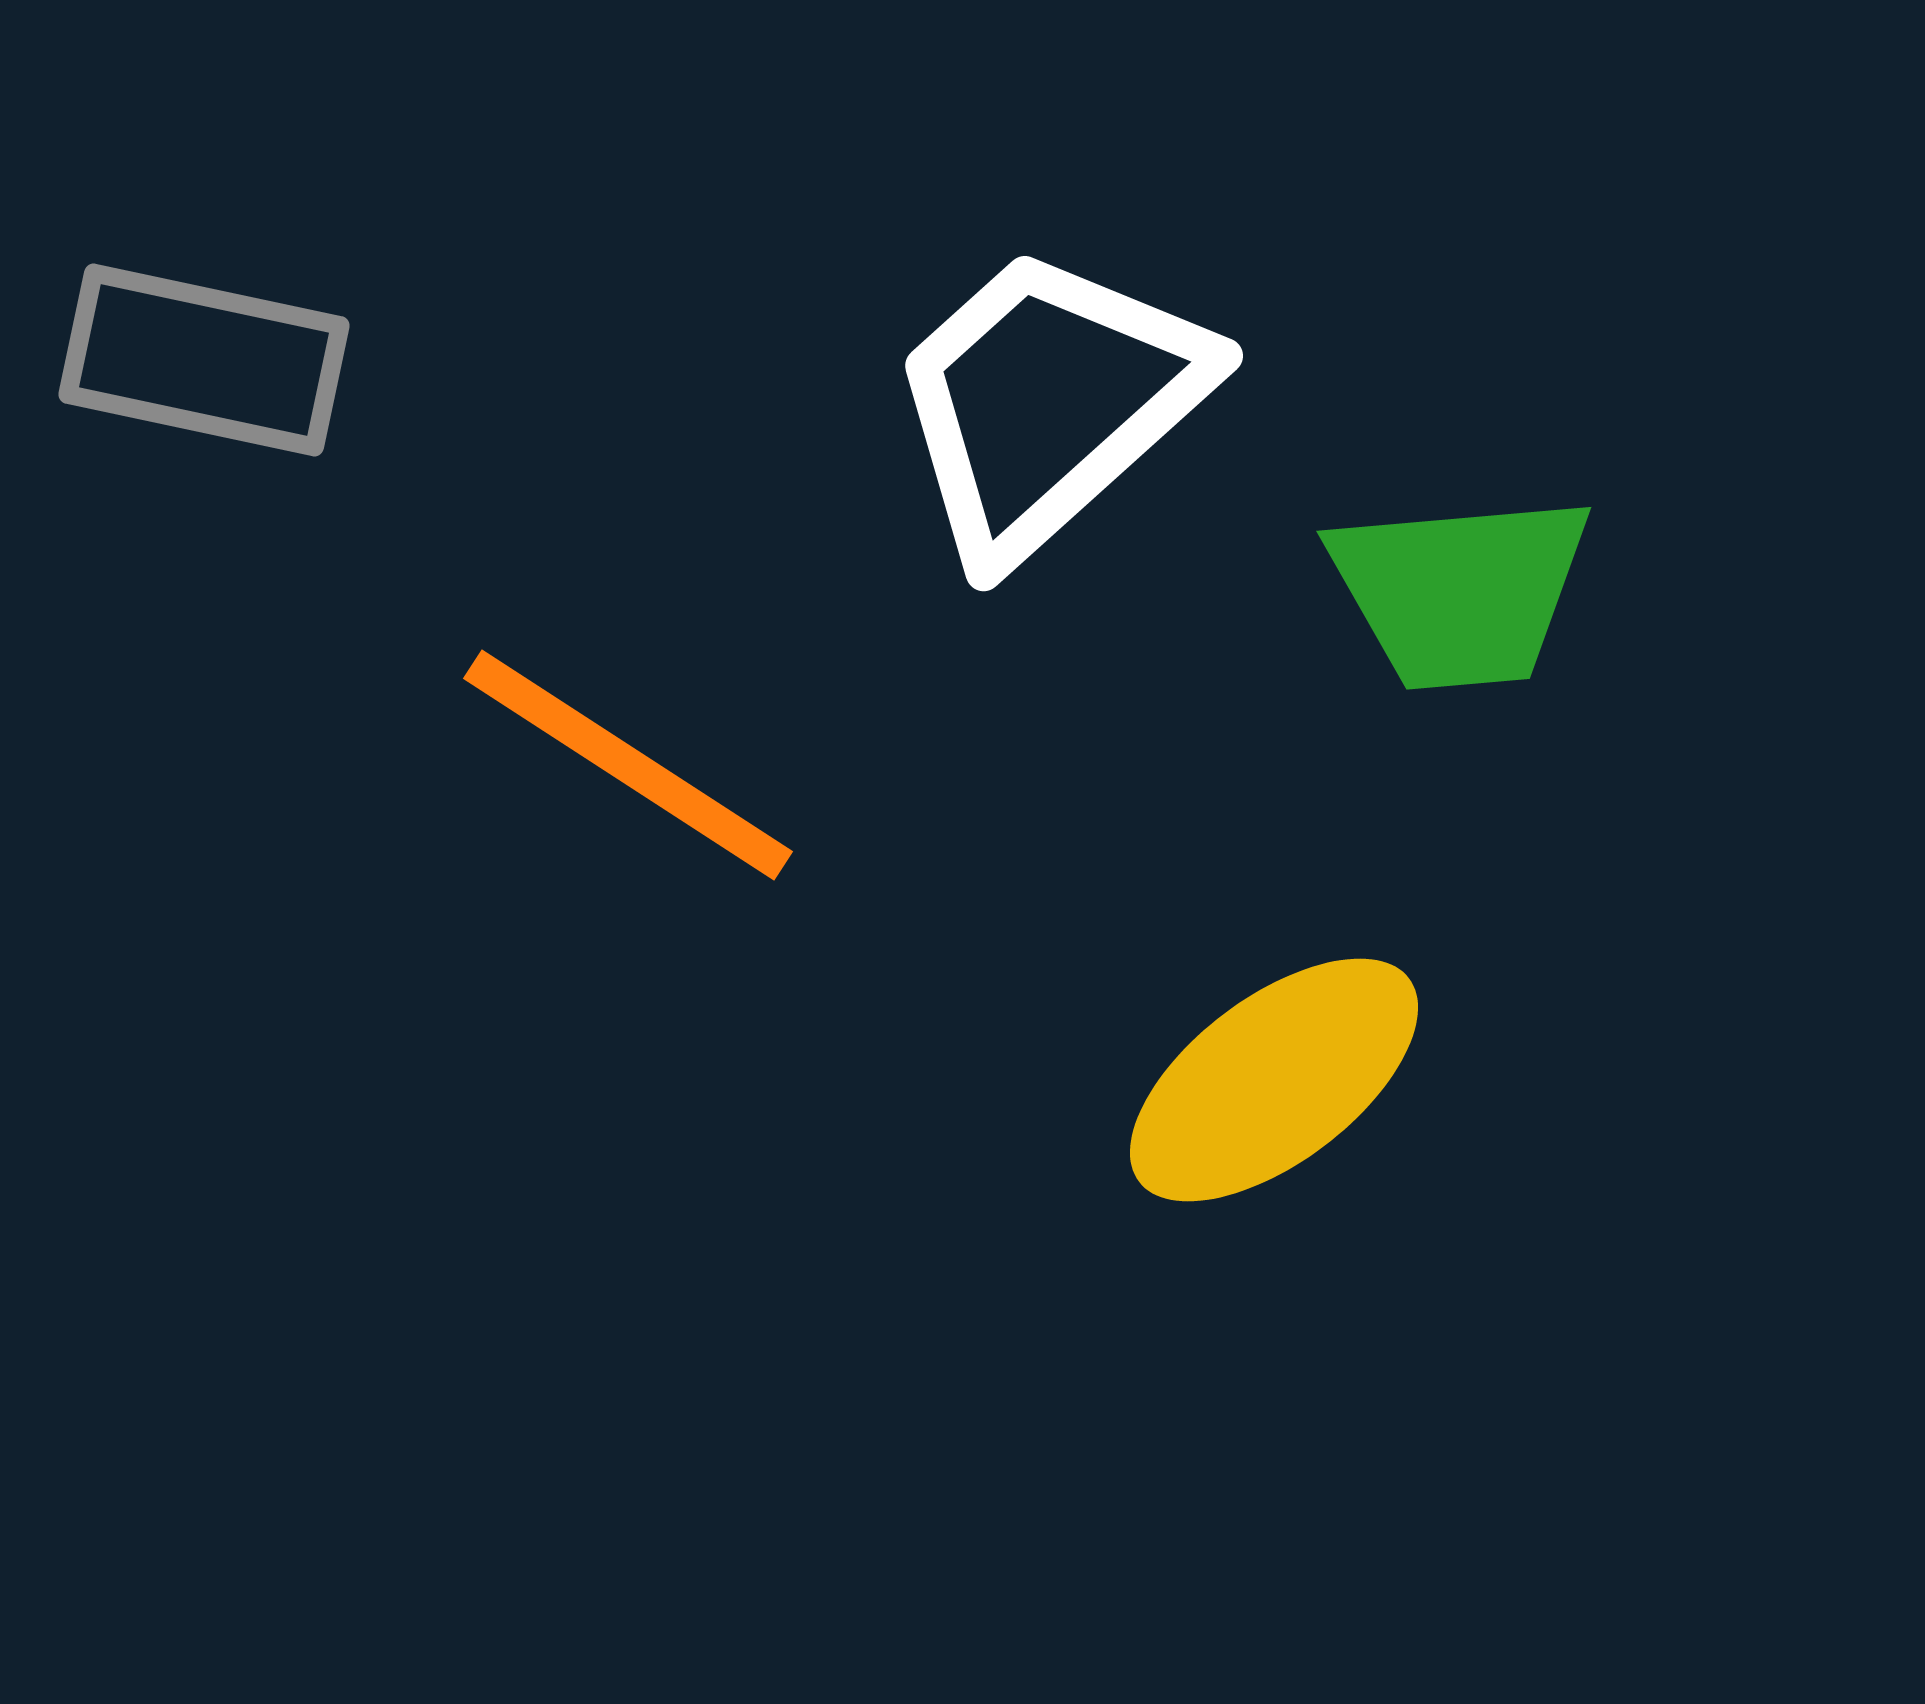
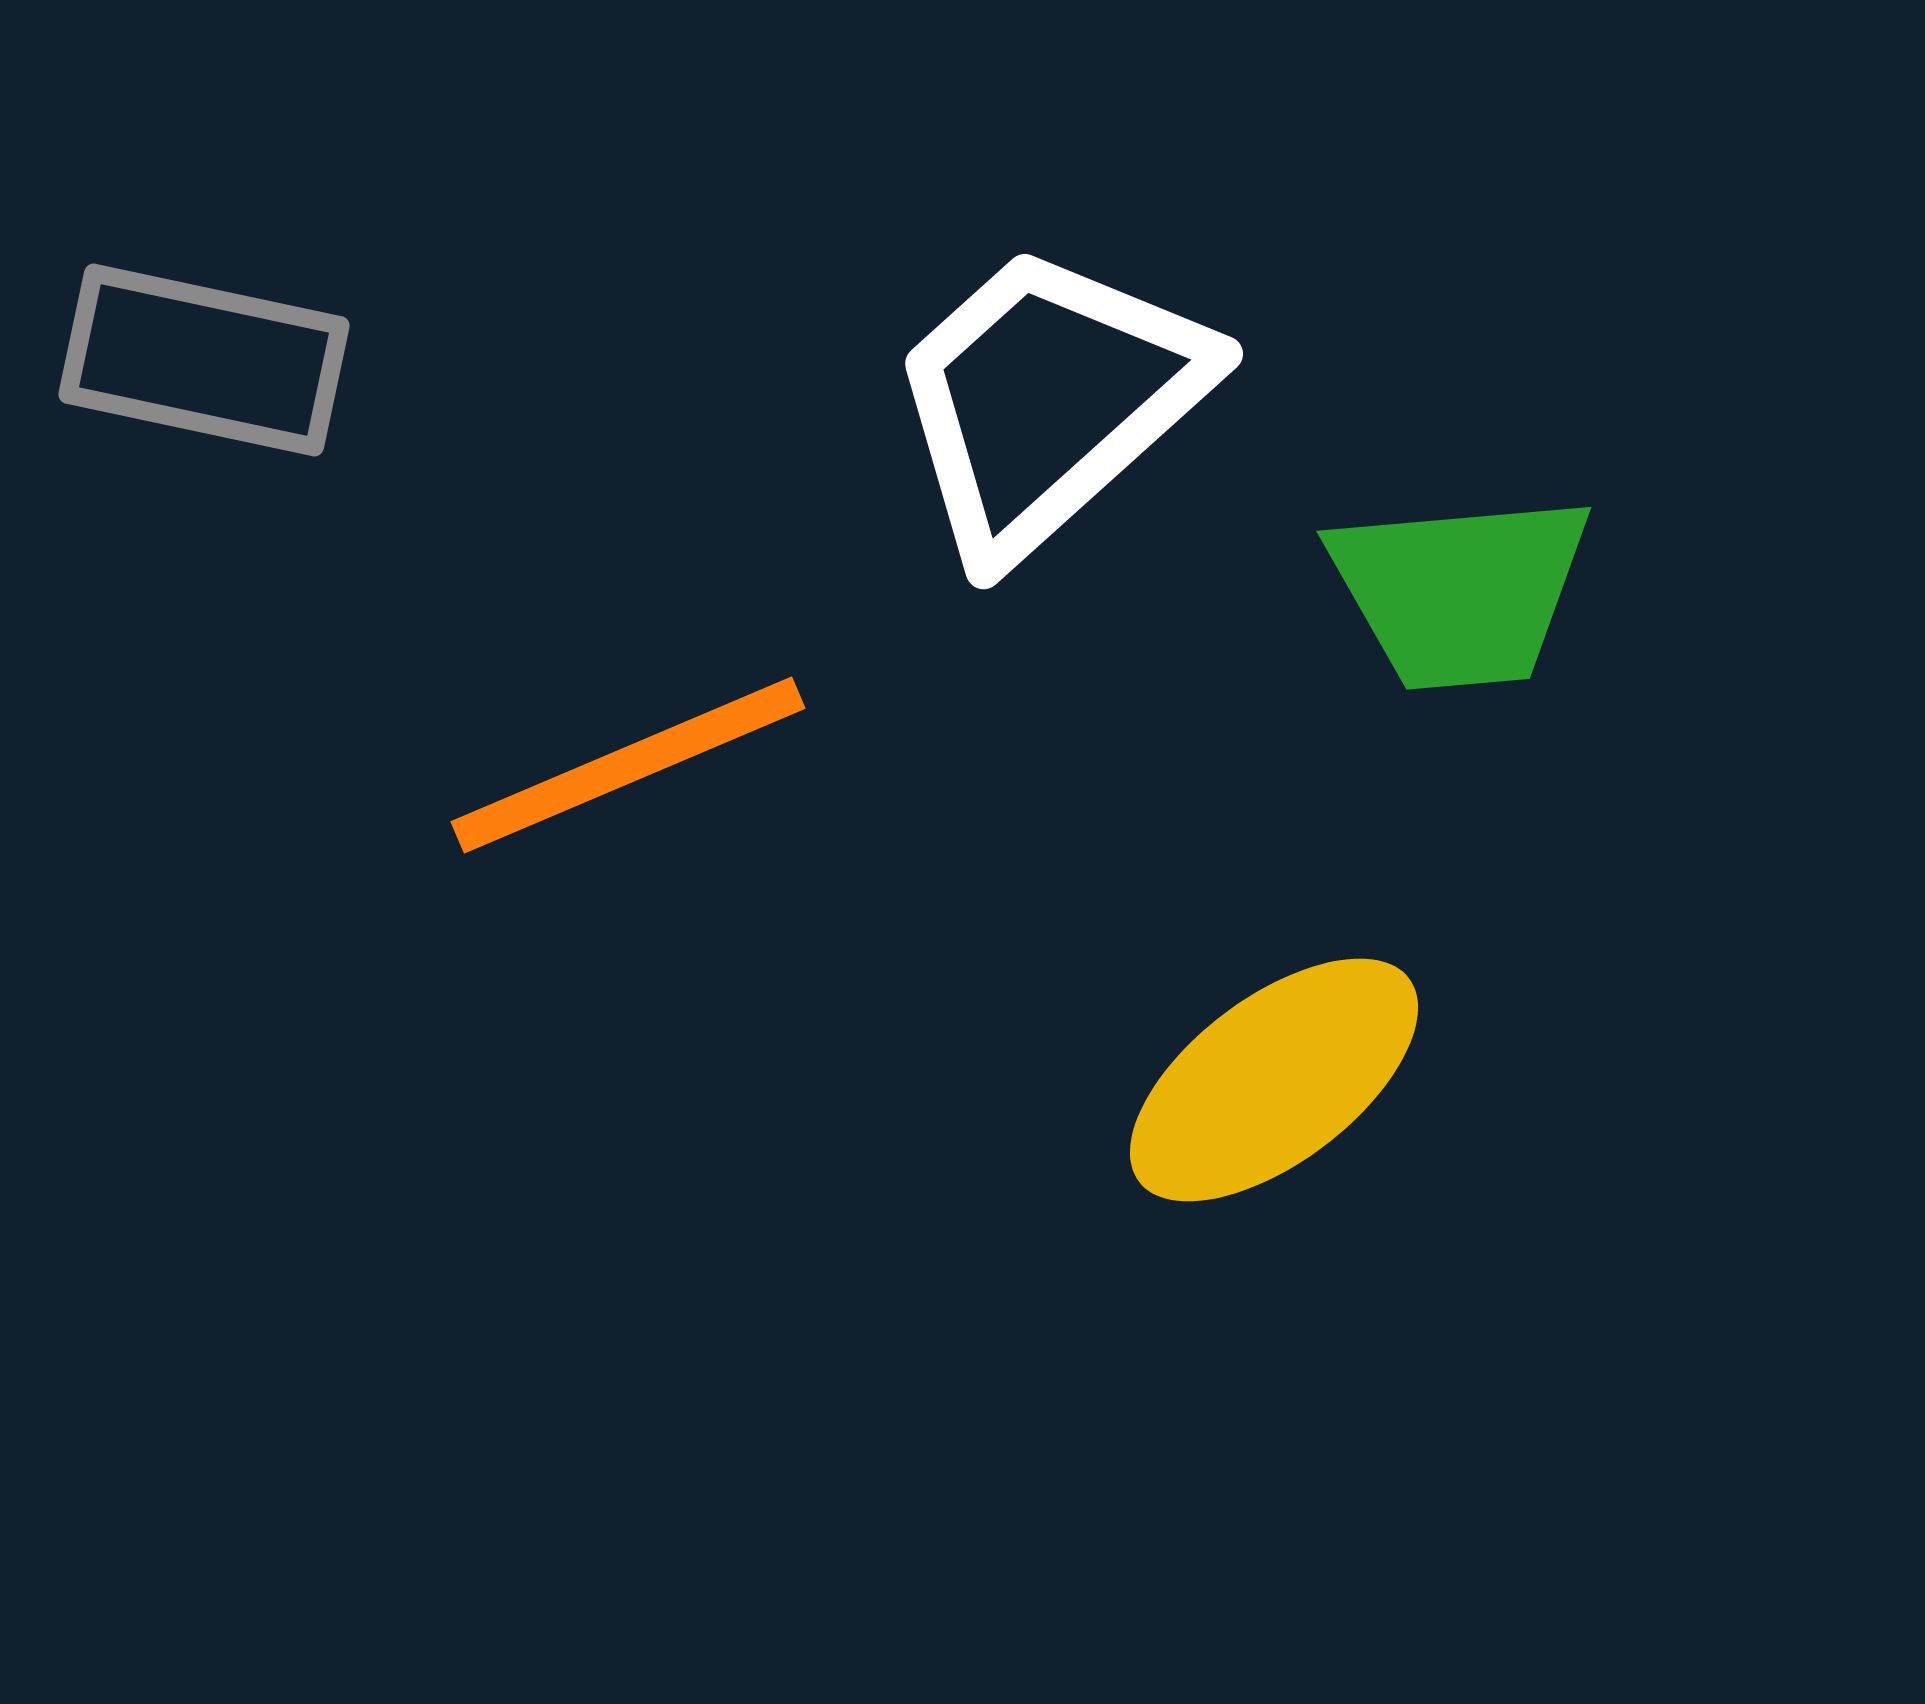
white trapezoid: moved 2 px up
orange line: rotated 56 degrees counterclockwise
